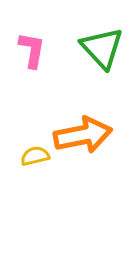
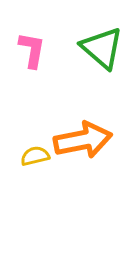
green triangle: rotated 6 degrees counterclockwise
orange arrow: moved 5 px down
